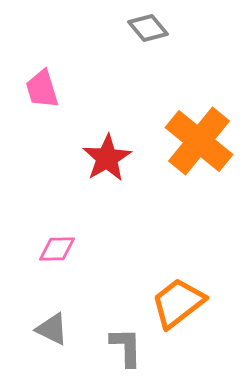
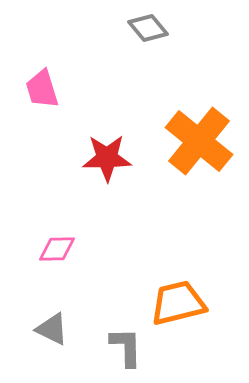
red star: rotated 30 degrees clockwise
orange trapezoid: rotated 24 degrees clockwise
